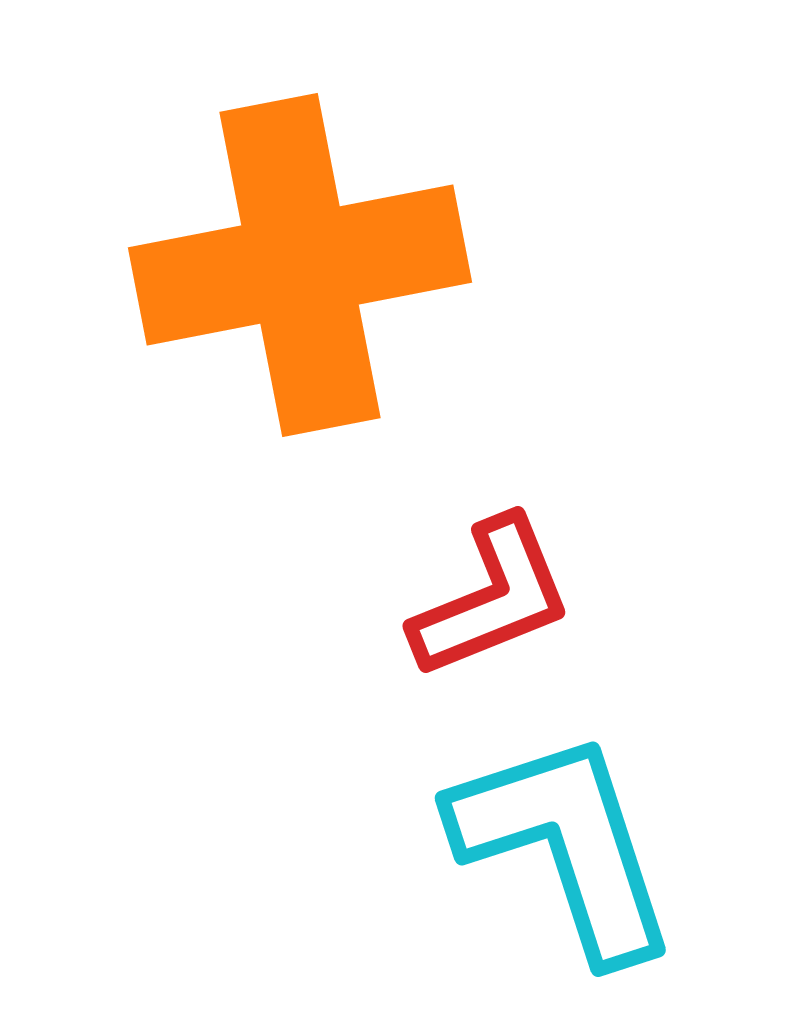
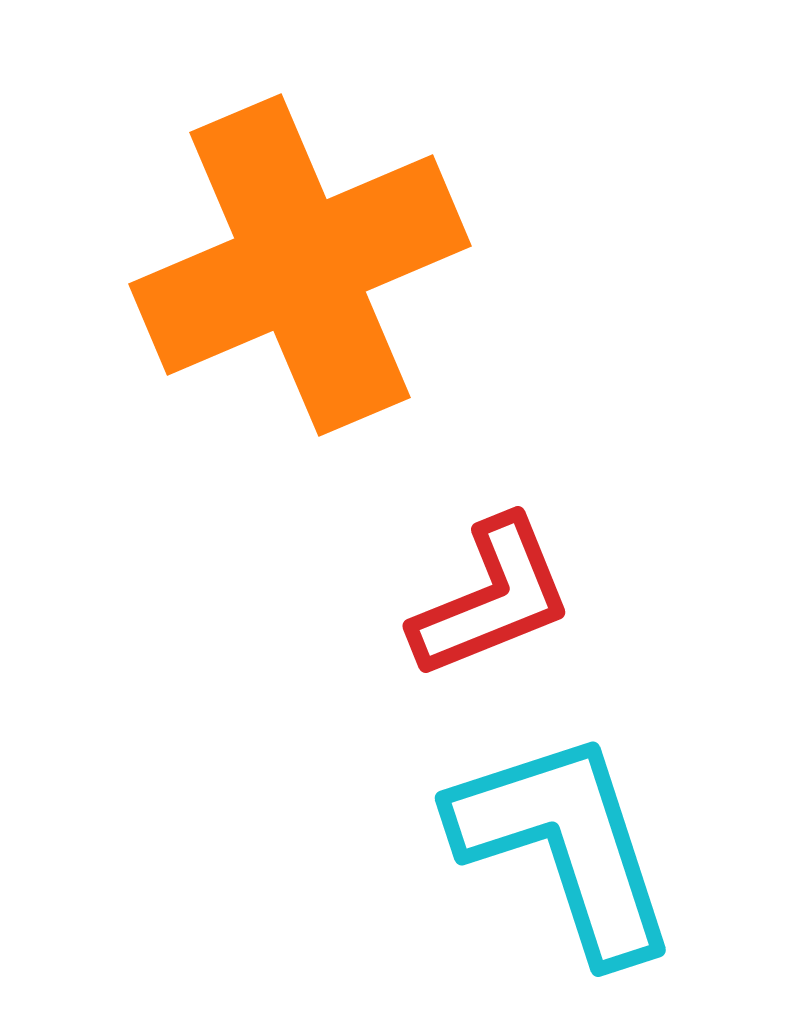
orange cross: rotated 12 degrees counterclockwise
